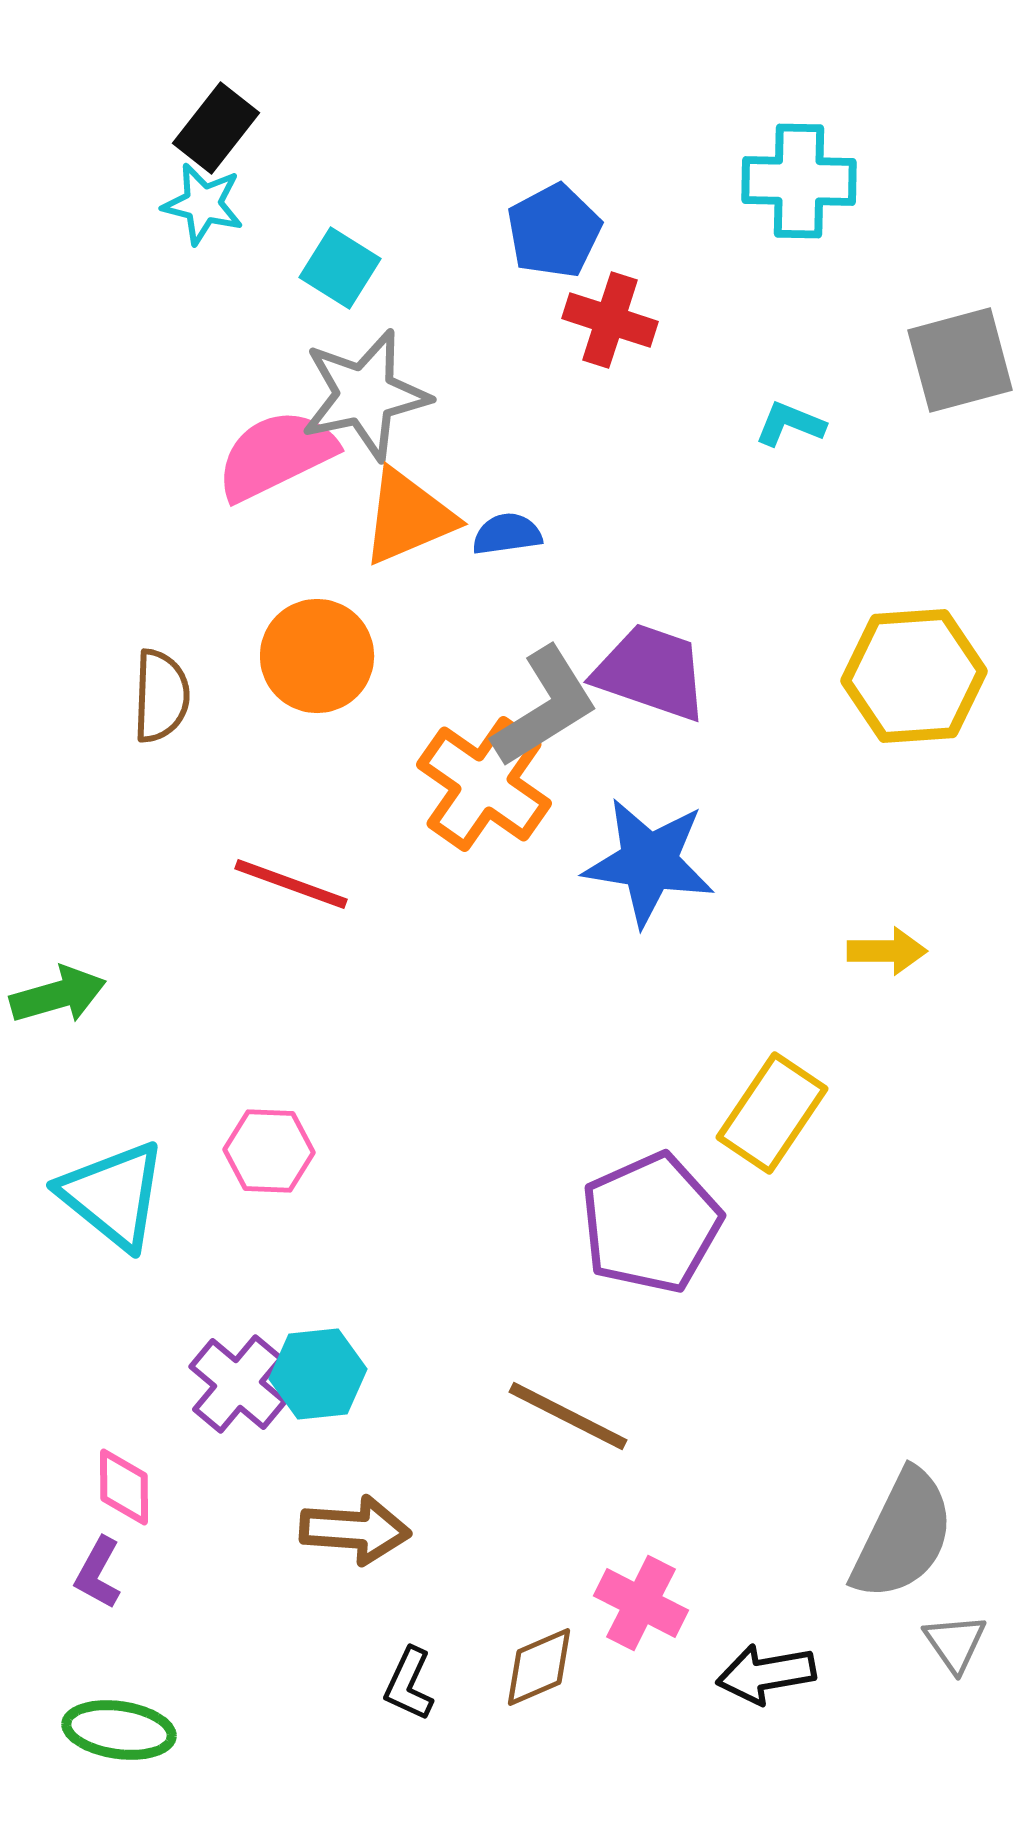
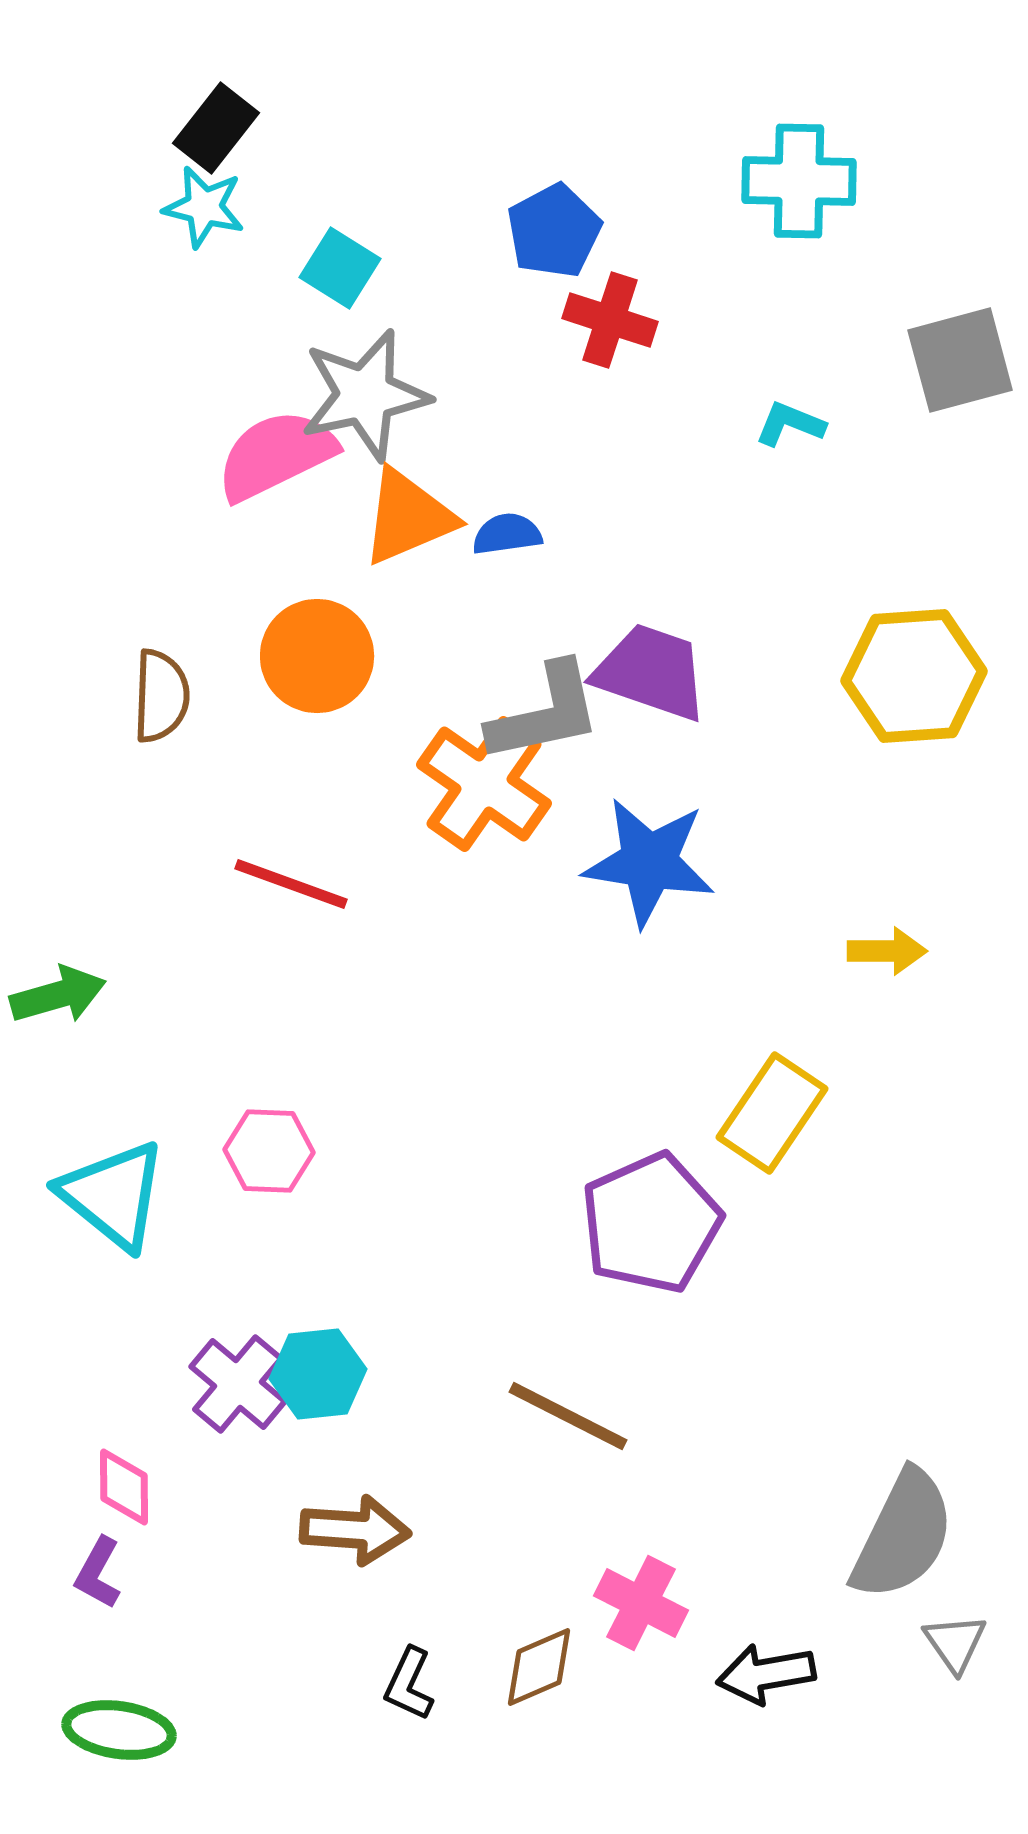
cyan star: moved 1 px right, 3 px down
gray L-shape: moved 6 px down; rotated 20 degrees clockwise
